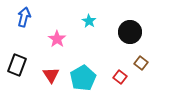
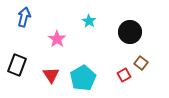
red square: moved 4 px right, 2 px up; rotated 24 degrees clockwise
